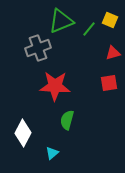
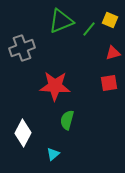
gray cross: moved 16 px left
cyan triangle: moved 1 px right, 1 px down
